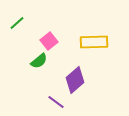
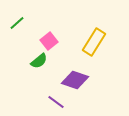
yellow rectangle: rotated 56 degrees counterclockwise
purple diamond: rotated 60 degrees clockwise
